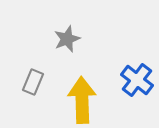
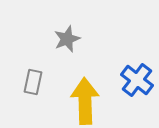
gray rectangle: rotated 10 degrees counterclockwise
yellow arrow: moved 3 px right, 1 px down
